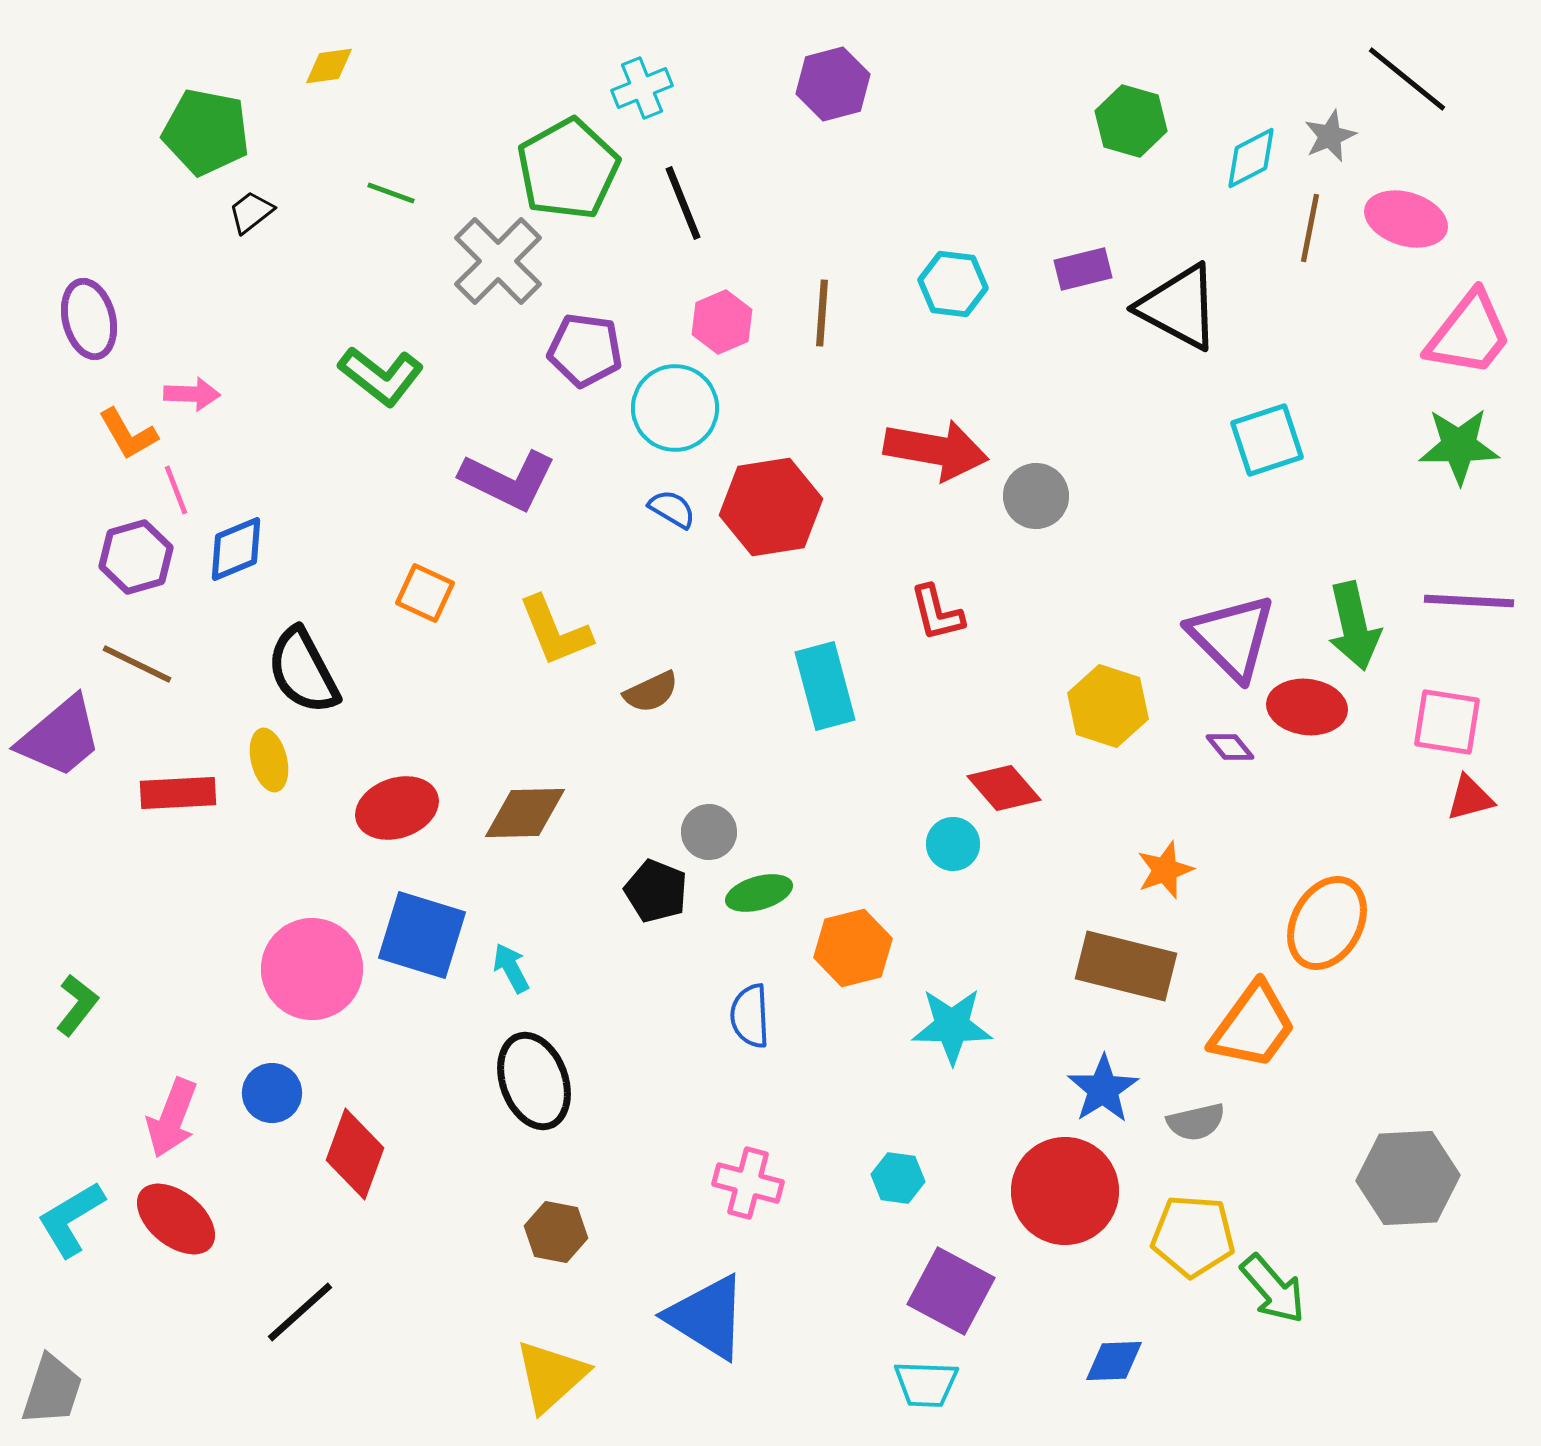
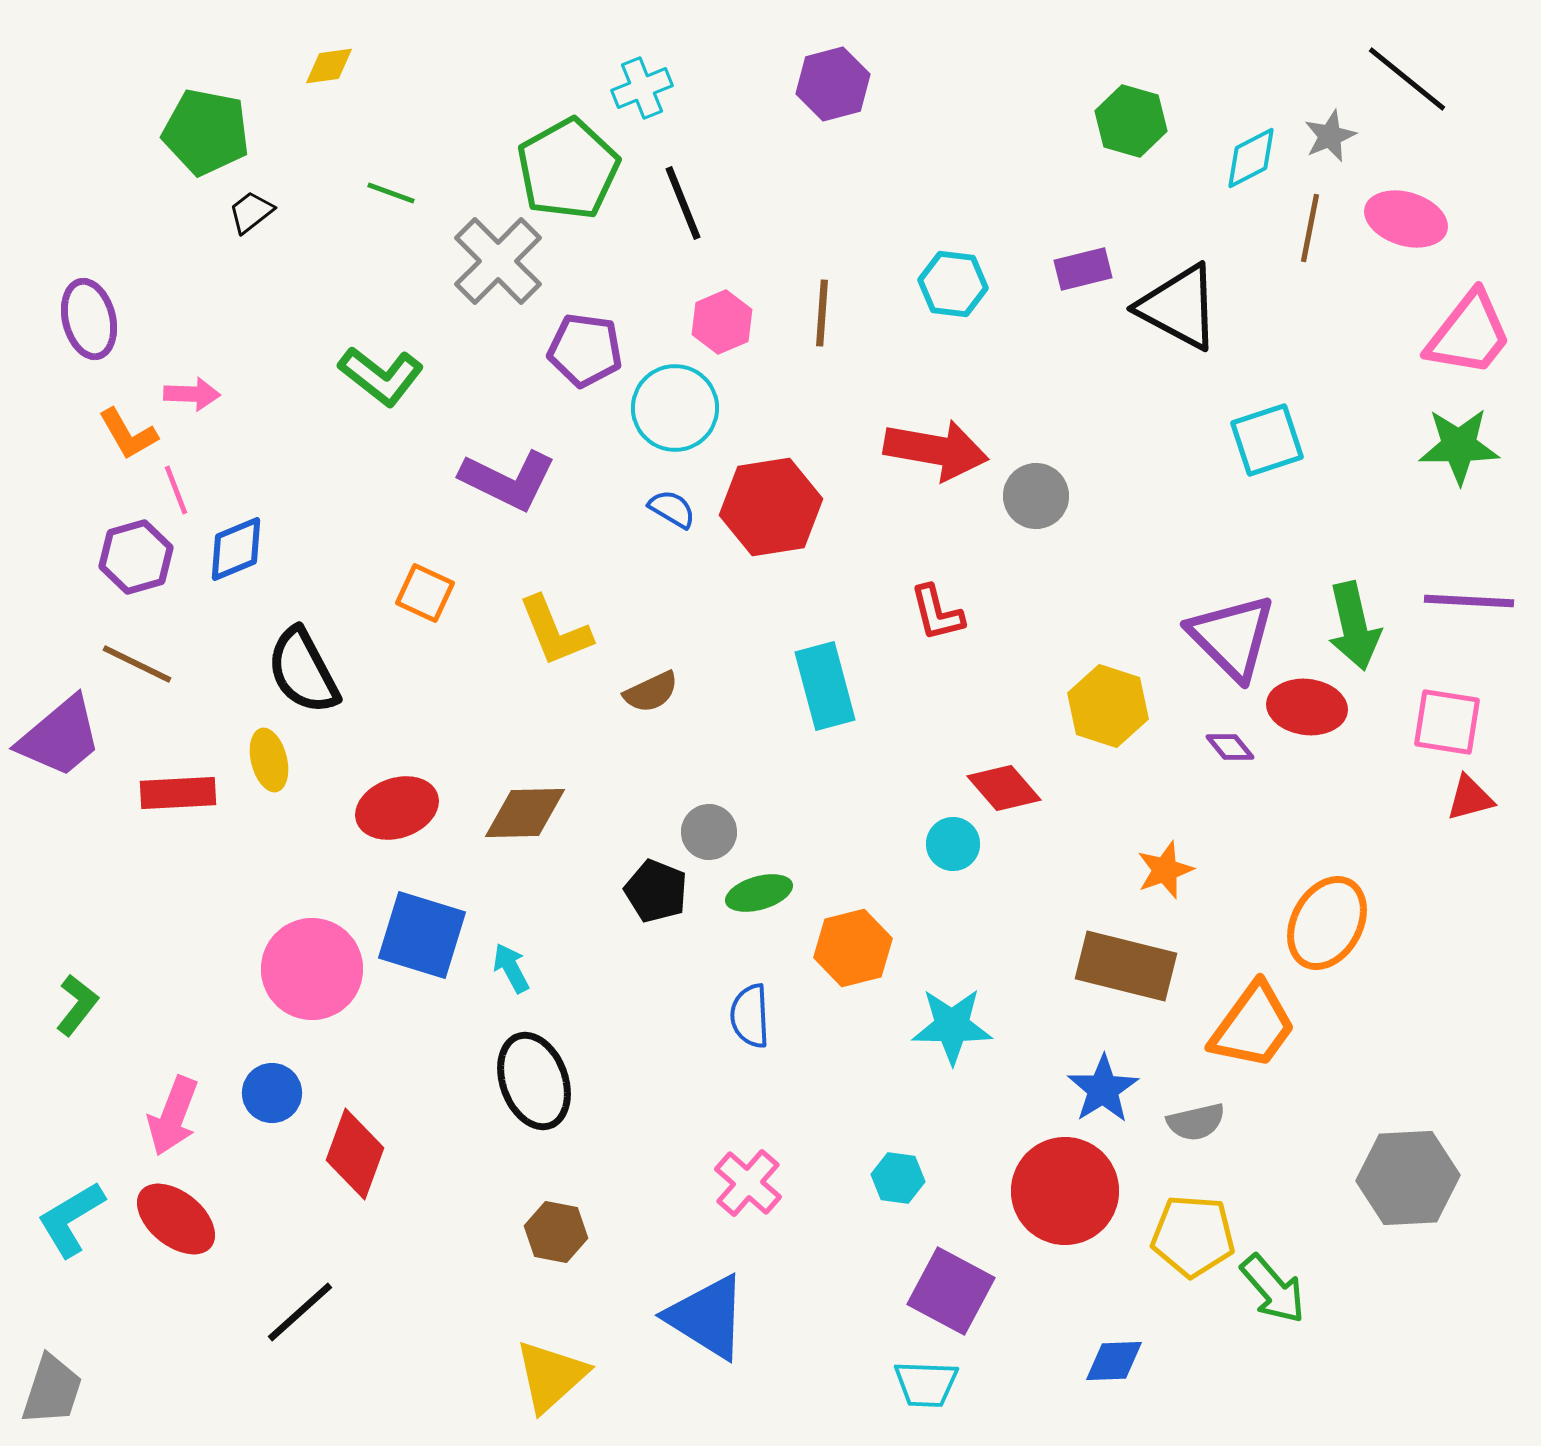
pink arrow at (172, 1118): moved 1 px right, 2 px up
pink cross at (748, 1183): rotated 26 degrees clockwise
